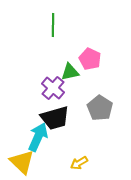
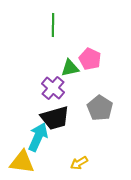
green triangle: moved 4 px up
yellow triangle: rotated 36 degrees counterclockwise
